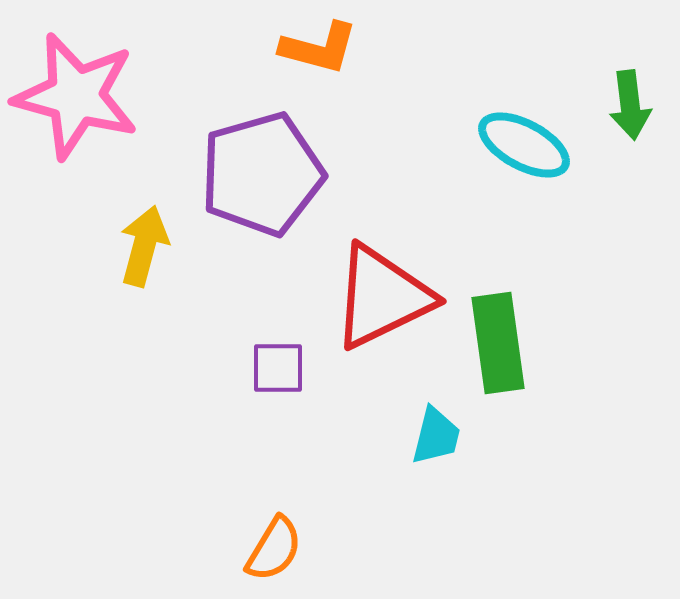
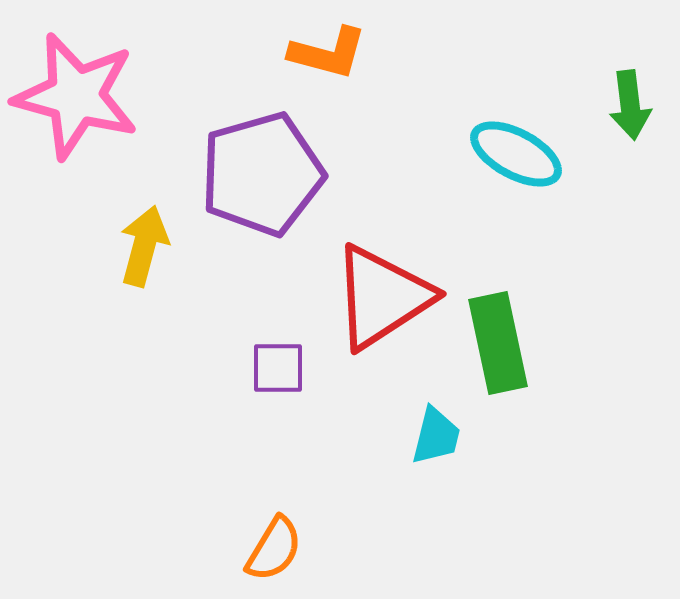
orange L-shape: moved 9 px right, 5 px down
cyan ellipse: moved 8 px left, 9 px down
red triangle: rotated 7 degrees counterclockwise
green rectangle: rotated 4 degrees counterclockwise
